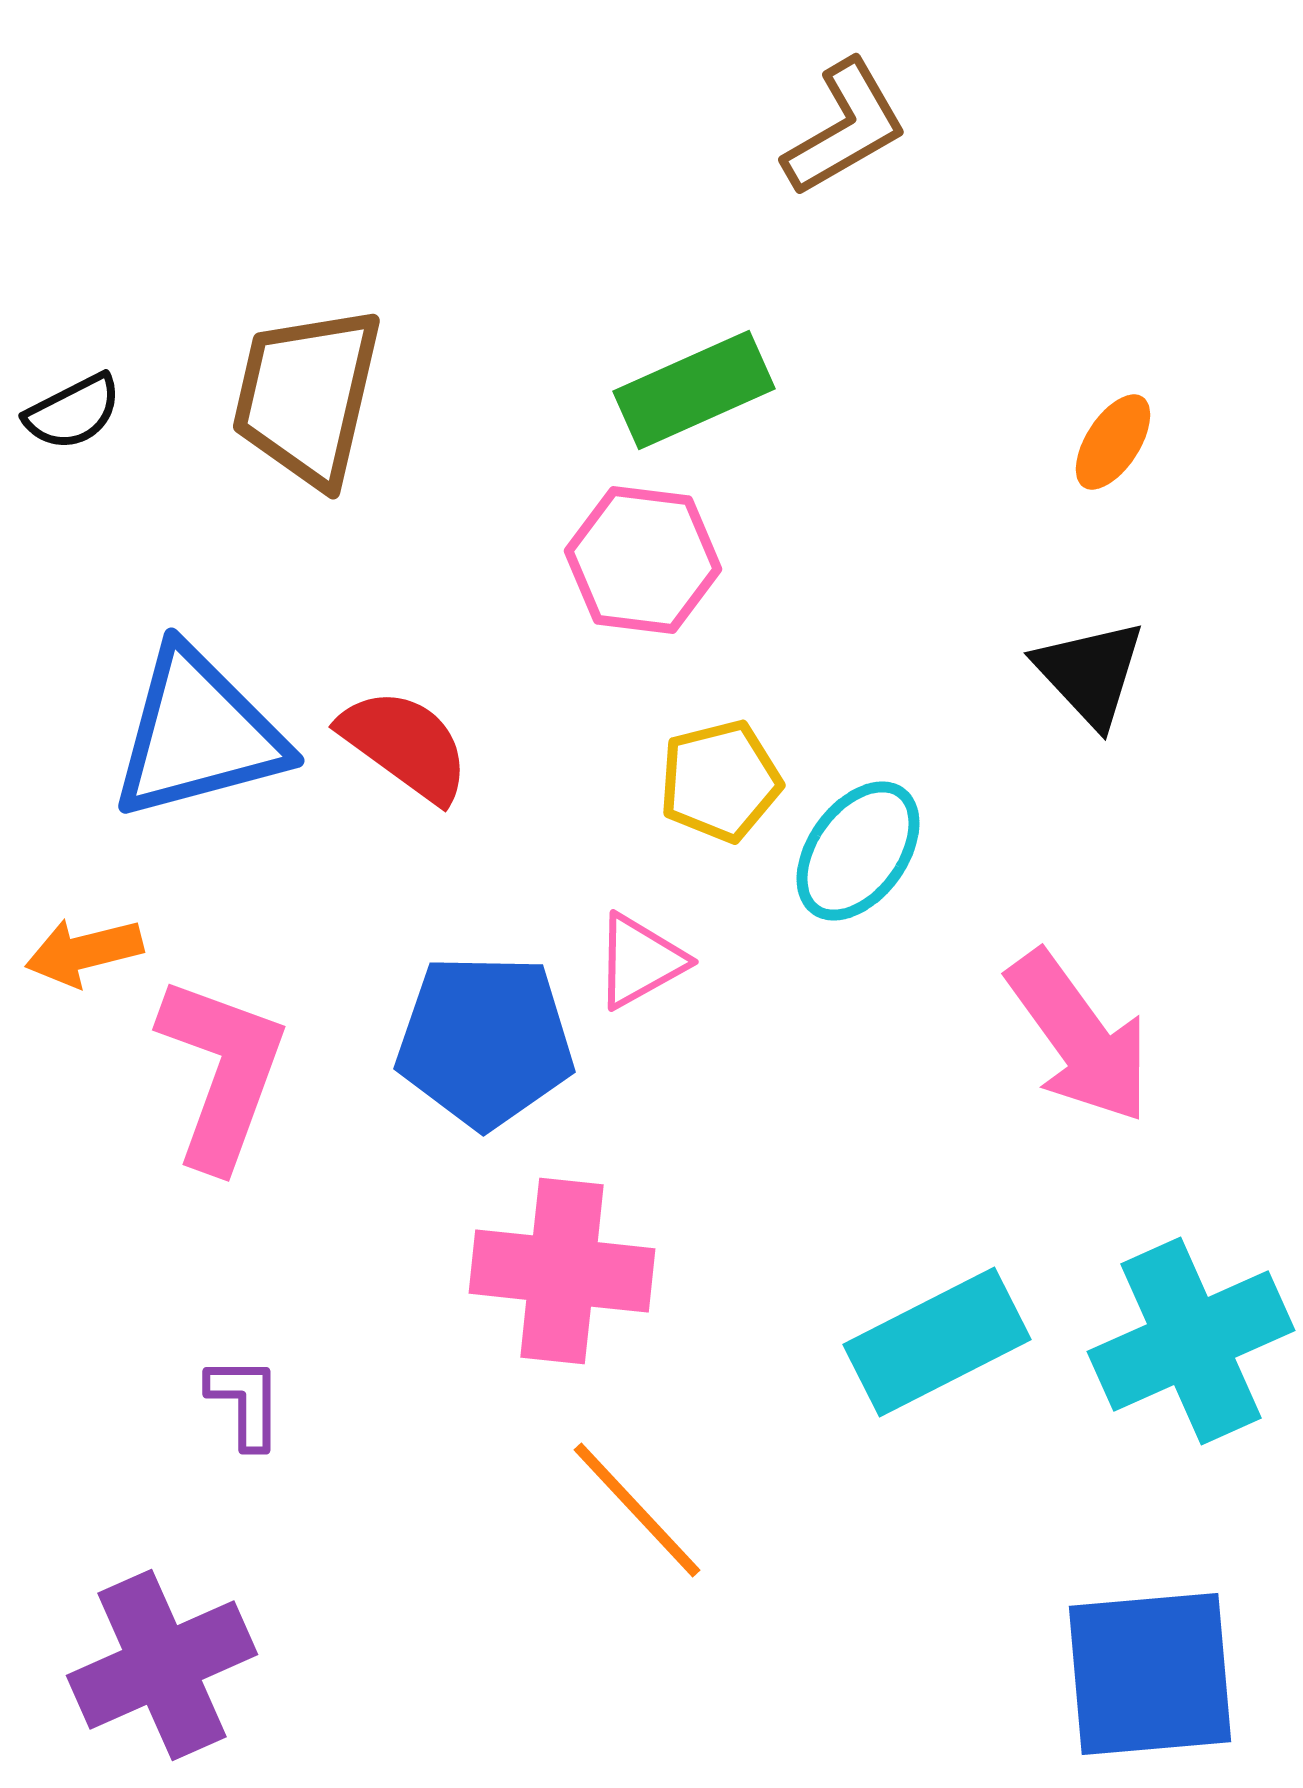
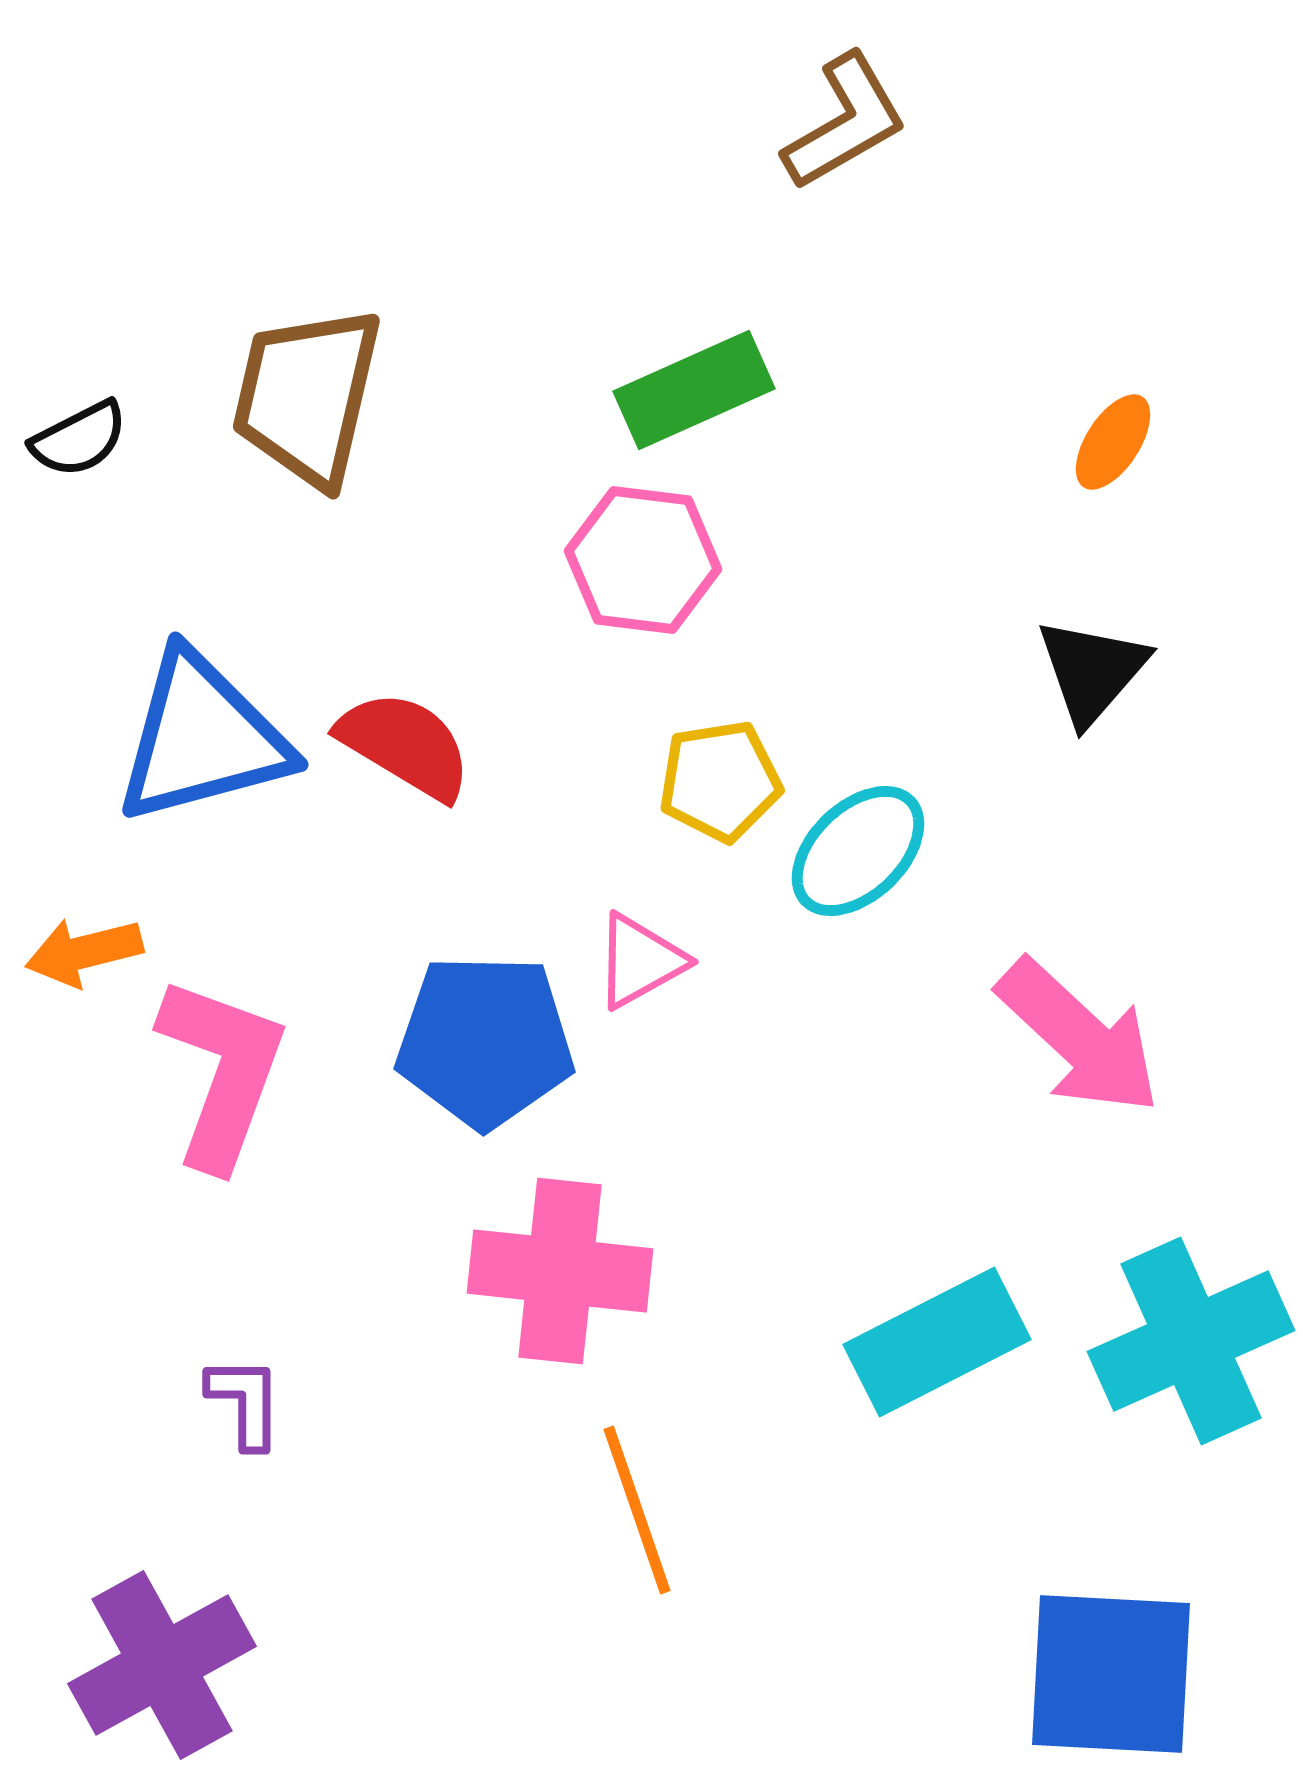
brown L-shape: moved 6 px up
black semicircle: moved 6 px right, 27 px down
black triangle: moved 2 px right, 2 px up; rotated 24 degrees clockwise
blue triangle: moved 4 px right, 4 px down
red semicircle: rotated 5 degrees counterclockwise
yellow pentagon: rotated 5 degrees clockwise
cyan ellipse: rotated 10 degrees clockwise
pink arrow: rotated 11 degrees counterclockwise
pink cross: moved 2 px left
orange line: rotated 24 degrees clockwise
purple cross: rotated 5 degrees counterclockwise
blue square: moved 39 px left; rotated 8 degrees clockwise
